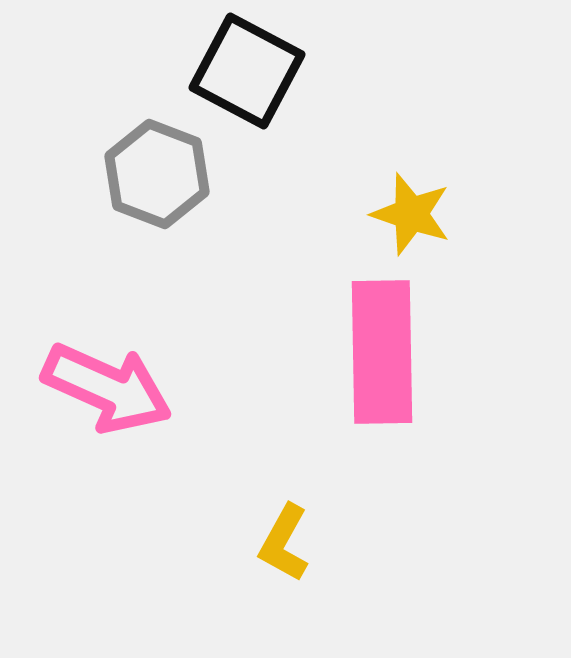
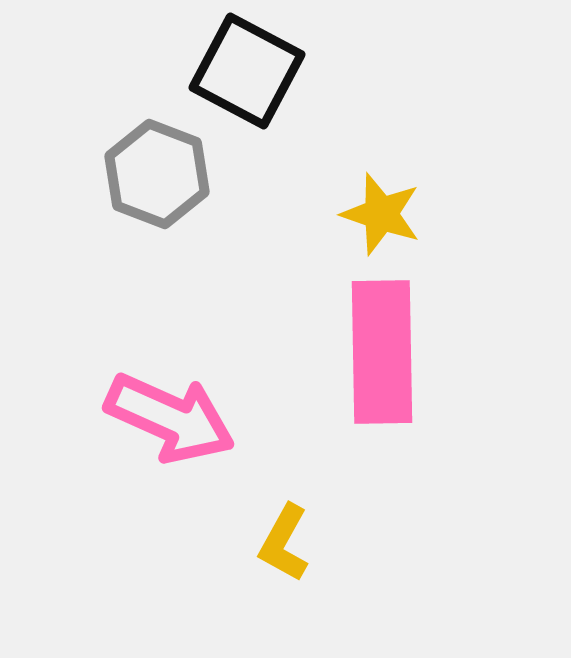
yellow star: moved 30 px left
pink arrow: moved 63 px right, 30 px down
